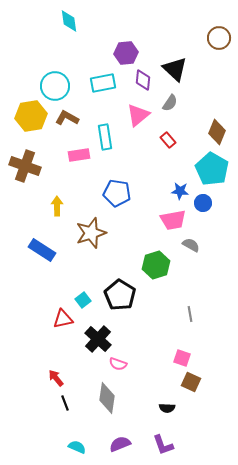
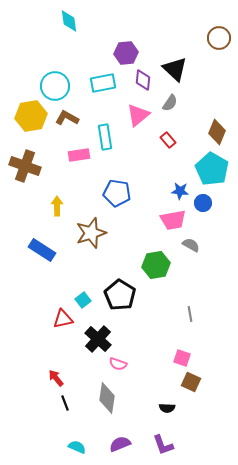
green hexagon at (156, 265): rotated 8 degrees clockwise
